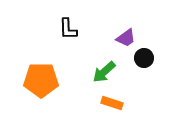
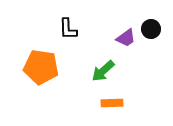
black circle: moved 7 px right, 29 px up
green arrow: moved 1 px left, 1 px up
orange pentagon: moved 13 px up; rotated 8 degrees clockwise
orange rectangle: rotated 20 degrees counterclockwise
